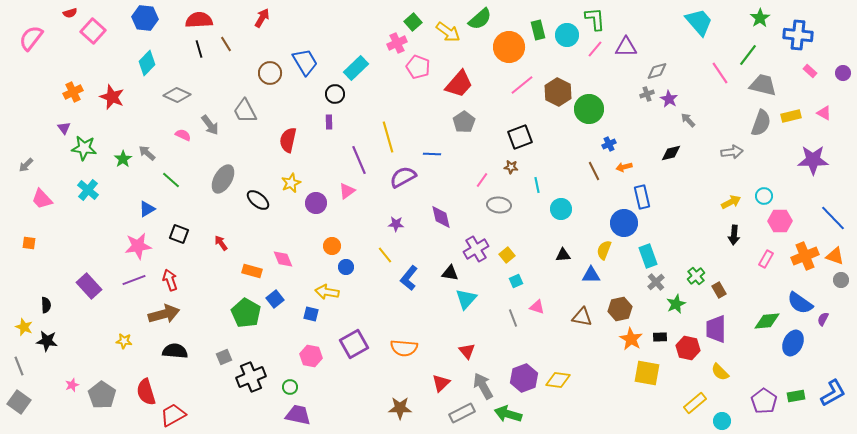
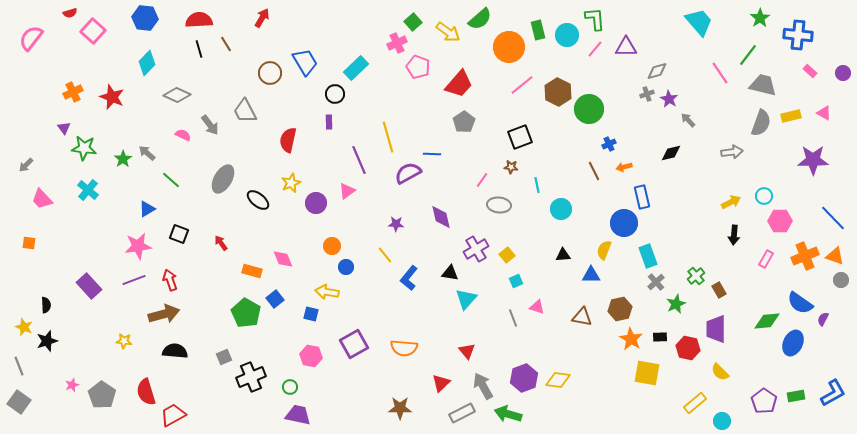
purple semicircle at (403, 177): moved 5 px right, 4 px up
black star at (47, 341): rotated 25 degrees counterclockwise
